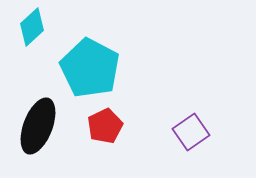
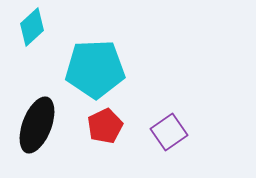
cyan pentagon: moved 5 px right, 1 px down; rotated 30 degrees counterclockwise
black ellipse: moved 1 px left, 1 px up
purple square: moved 22 px left
